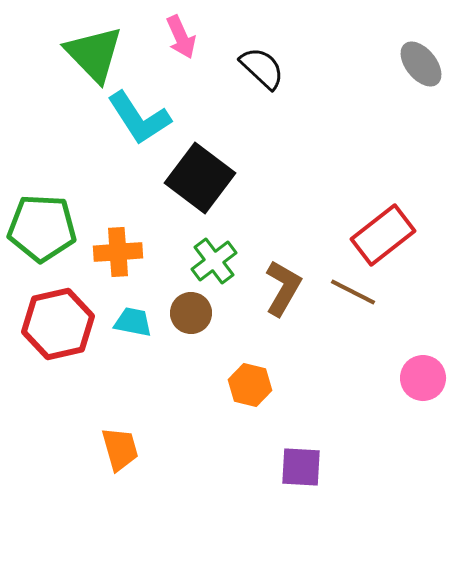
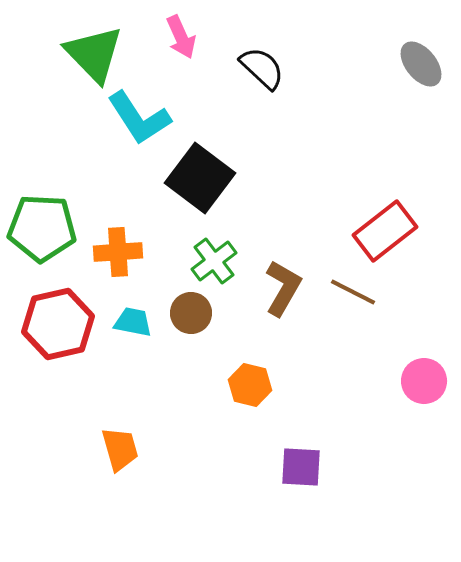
red rectangle: moved 2 px right, 4 px up
pink circle: moved 1 px right, 3 px down
